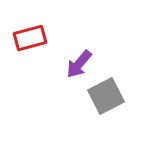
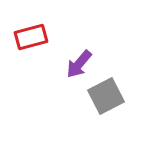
red rectangle: moved 1 px right, 1 px up
